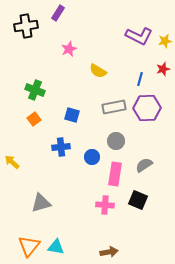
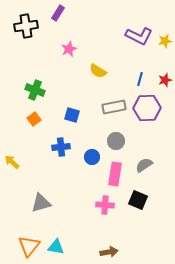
red star: moved 2 px right, 11 px down
